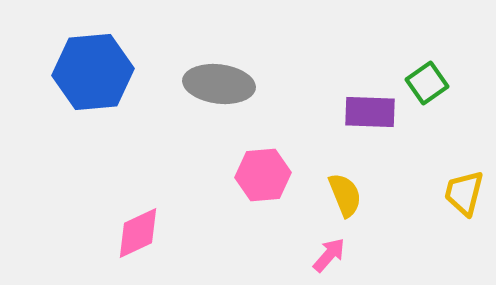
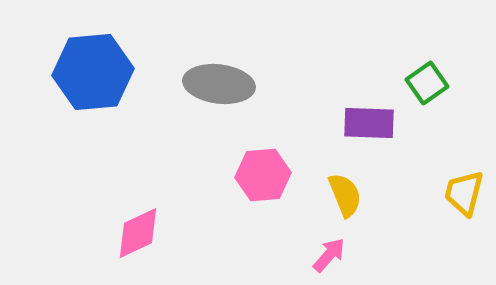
purple rectangle: moved 1 px left, 11 px down
